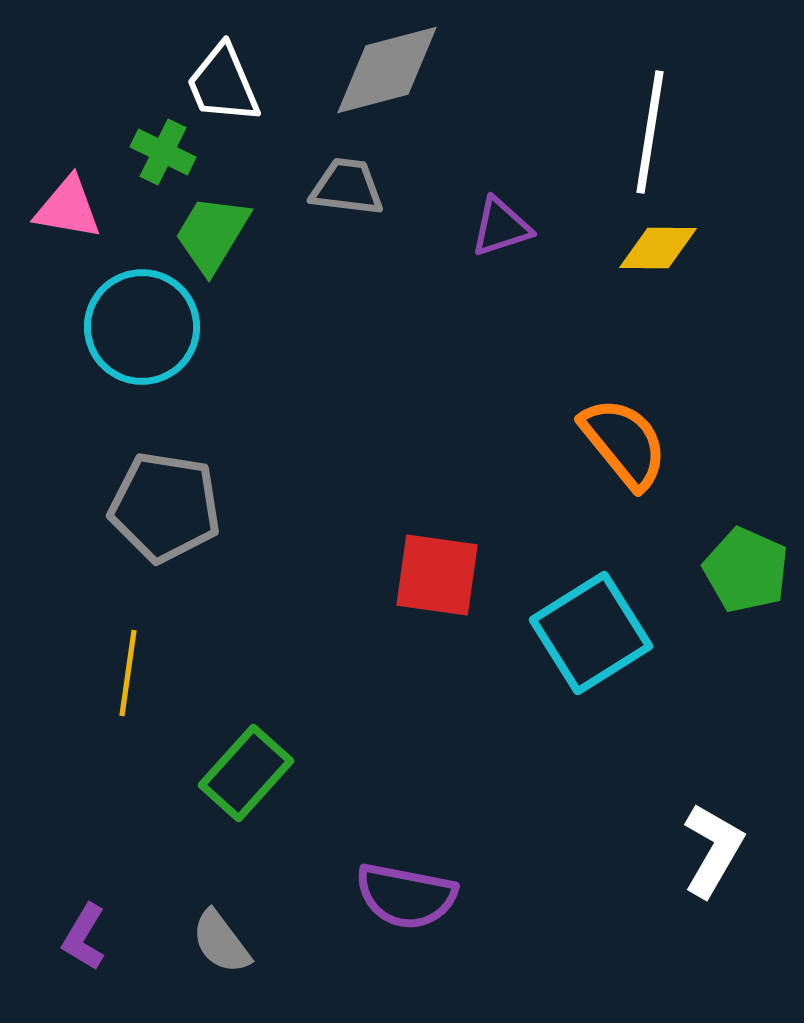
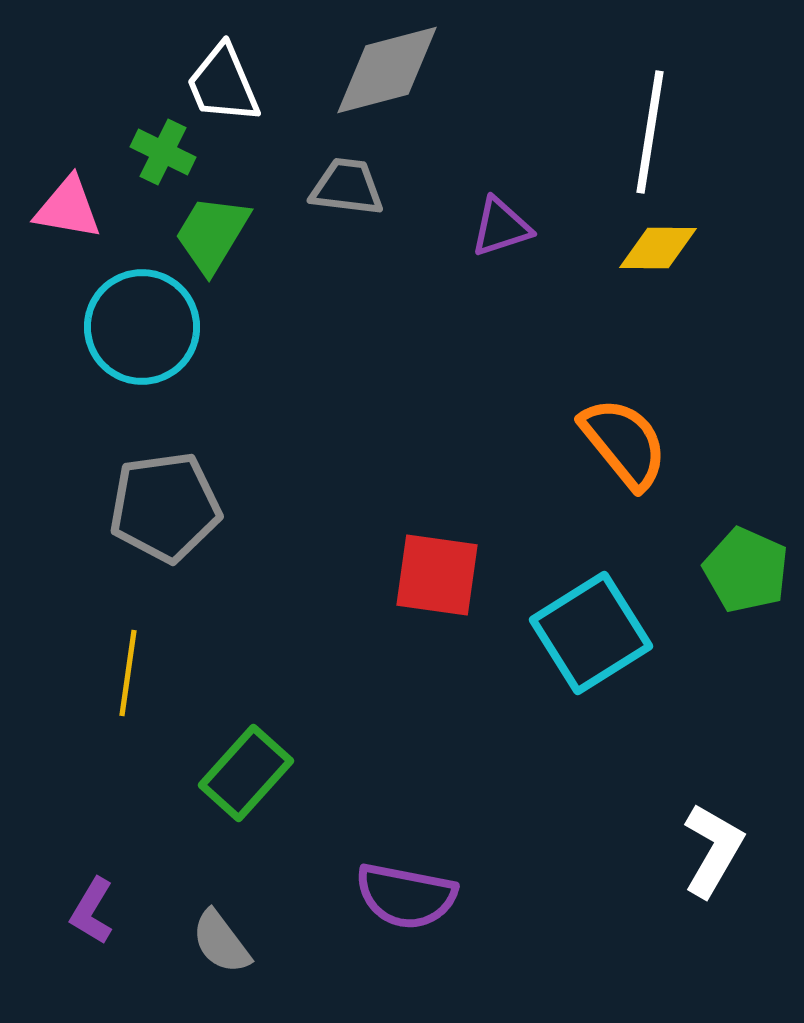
gray pentagon: rotated 17 degrees counterclockwise
purple L-shape: moved 8 px right, 26 px up
